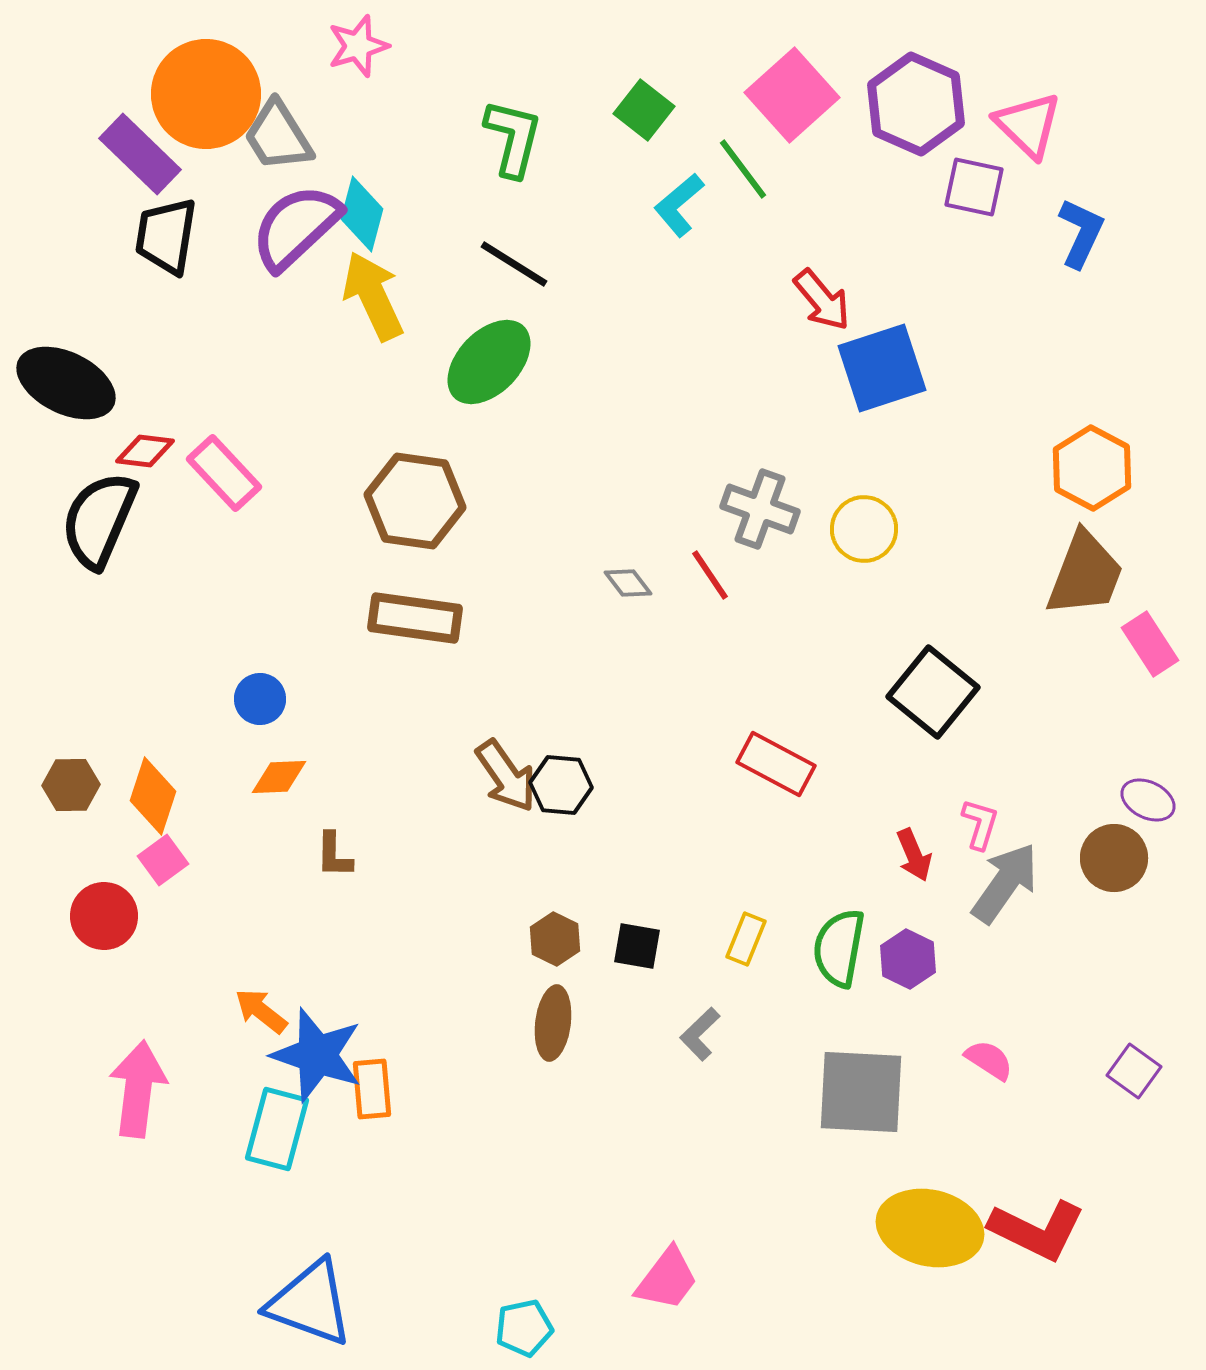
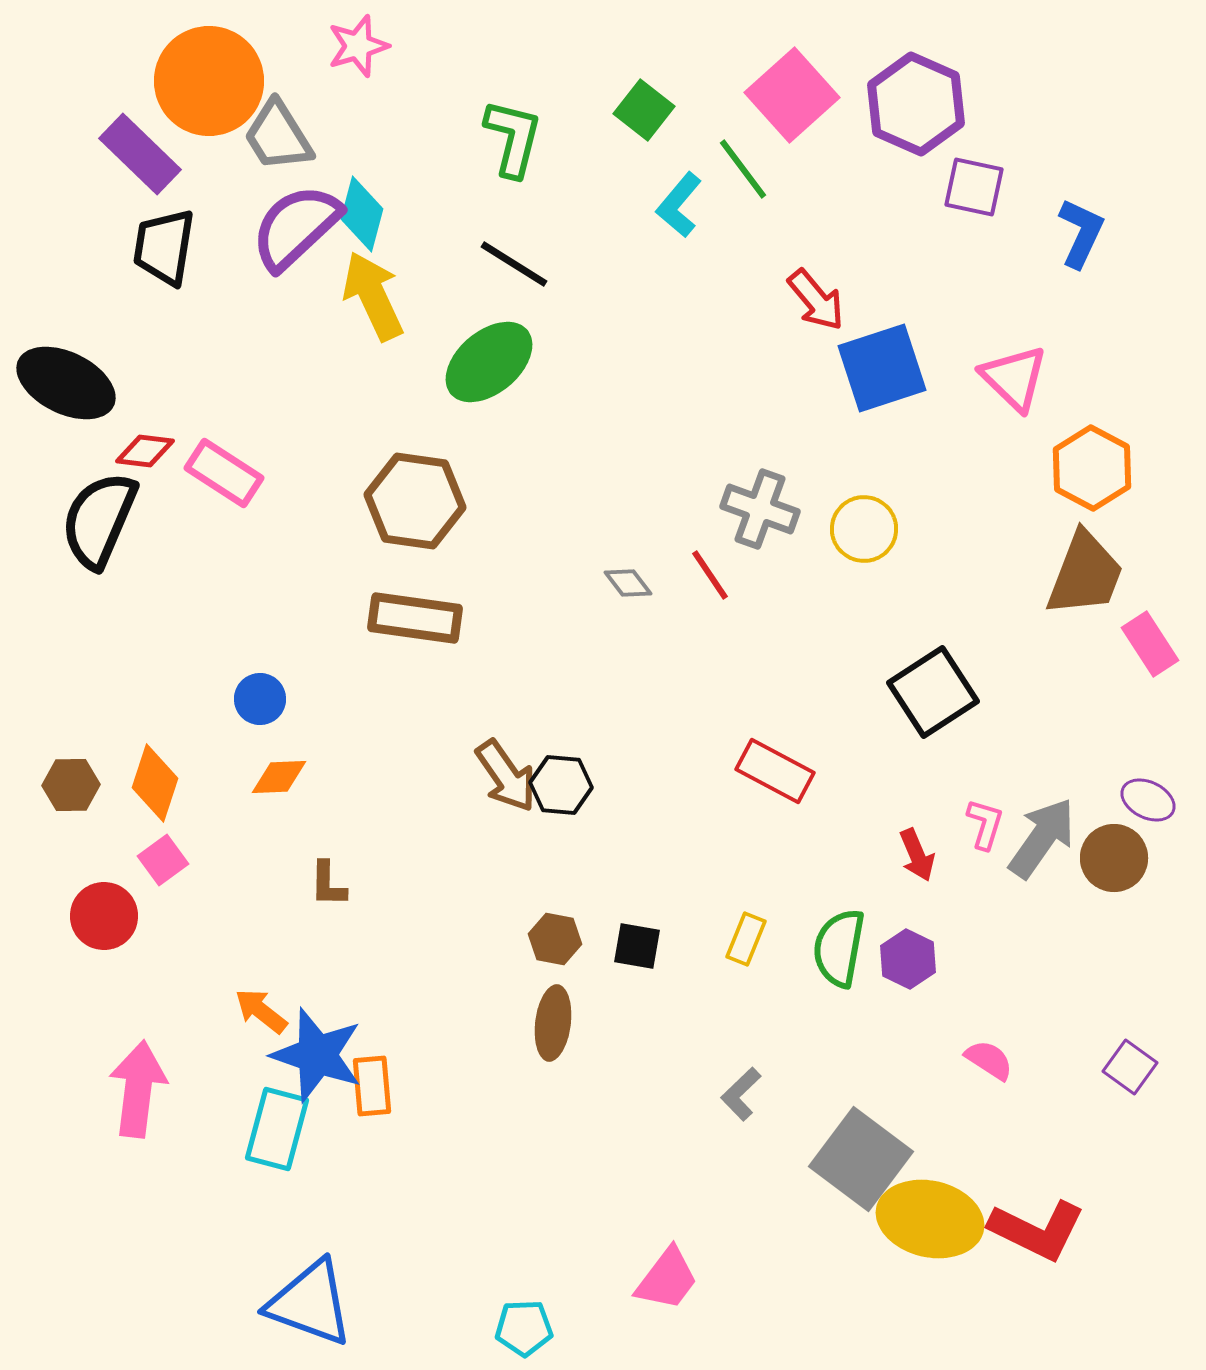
orange circle at (206, 94): moved 3 px right, 13 px up
pink triangle at (1028, 125): moved 14 px left, 253 px down
cyan L-shape at (679, 205): rotated 10 degrees counterclockwise
black trapezoid at (166, 236): moved 2 px left, 11 px down
red arrow at (822, 300): moved 6 px left
green ellipse at (489, 362): rotated 6 degrees clockwise
pink rectangle at (224, 473): rotated 14 degrees counterclockwise
black square at (933, 692): rotated 18 degrees clockwise
red rectangle at (776, 764): moved 1 px left, 7 px down
orange diamond at (153, 796): moved 2 px right, 13 px up
pink L-shape at (980, 824): moved 5 px right
brown L-shape at (334, 855): moved 6 px left, 29 px down
red arrow at (914, 855): moved 3 px right
gray arrow at (1005, 883): moved 37 px right, 45 px up
brown hexagon at (555, 939): rotated 15 degrees counterclockwise
gray L-shape at (700, 1034): moved 41 px right, 60 px down
purple square at (1134, 1071): moved 4 px left, 4 px up
orange rectangle at (372, 1089): moved 3 px up
gray square at (861, 1092): moved 67 px down; rotated 34 degrees clockwise
yellow ellipse at (930, 1228): moved 9 px up
cyan pentagon at (524, 1328): rotated 10 degrees clockwise
